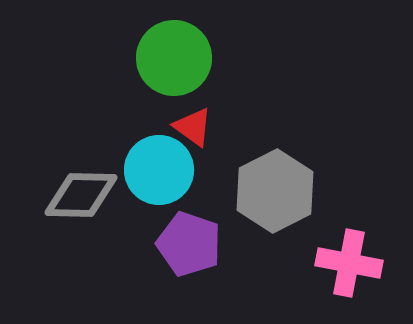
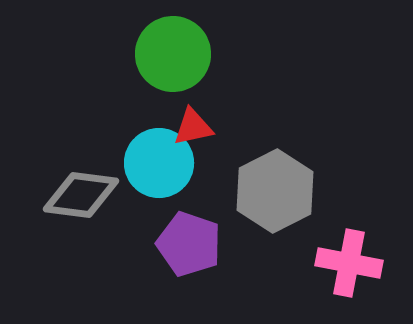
green circle: moved 1 px left, 4 px up
red triangle: rotated 48 degrees counterclockwise
cyan circle: moved 7 px up
gray diamond: rotated 6 degrees clockwise
